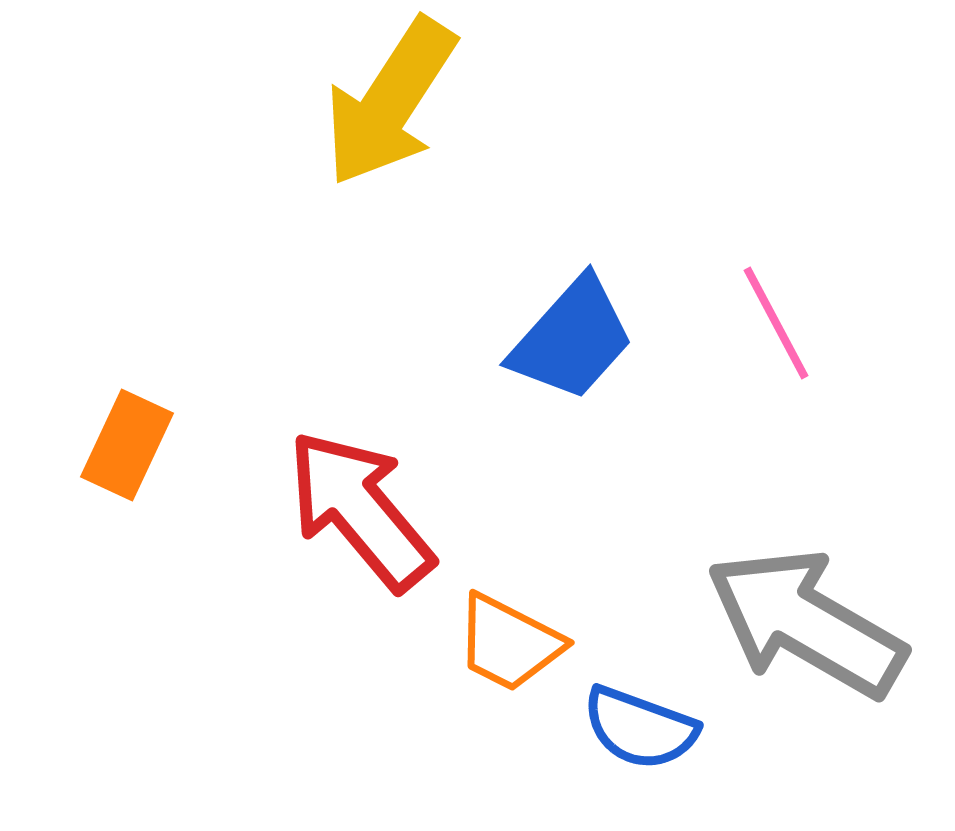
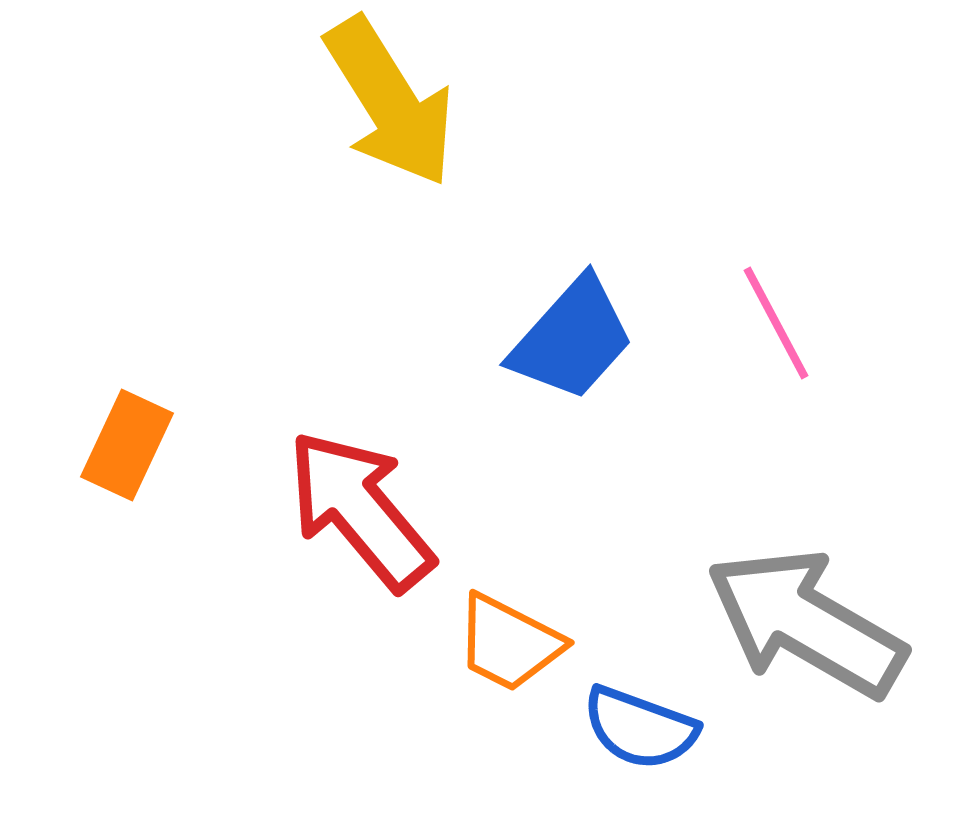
yellow arrow: rotated 65 degrees counterclockwise
